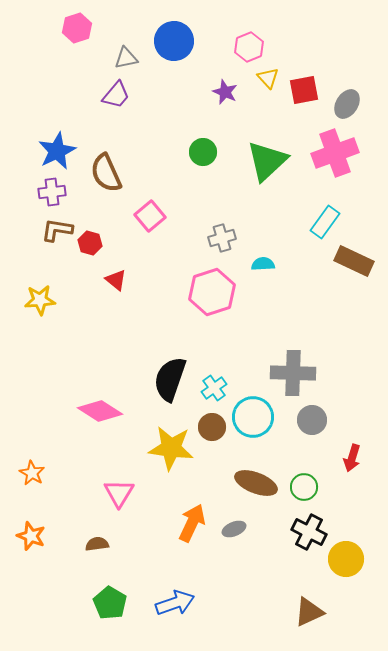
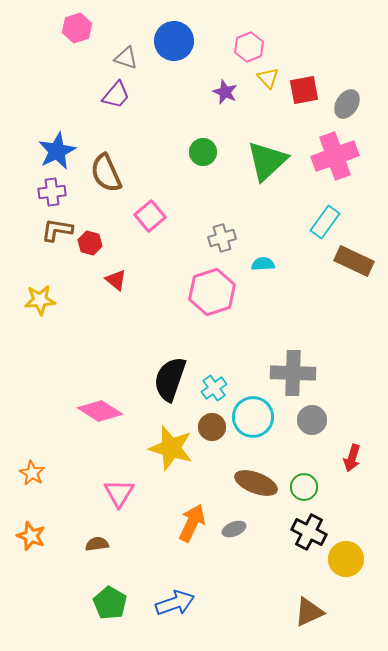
gray triangle at (126, 58): rotated 30 degrees clockwise
pink cross at (335, 153): moved 3 px down
yellow star at (171, 448): rotated 9 degrees clockwise
